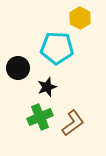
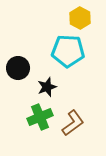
cyan pentagon: moved 11 px right, 3 px down
